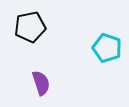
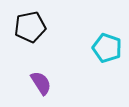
purple semicircle: rotated 15 degrees counterclockwise
